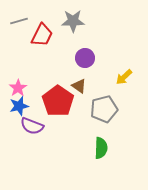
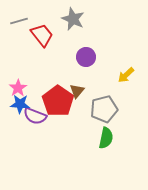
gray star: moved 2 px up; rotated 25 degrees clockwise
red trapezoid: rotated 65 degrees counterclockwise
purple circle: moved 1 px right, 1 px up
yellow arrow: moved 2 px right, 2 px up
brown triangle: moved 2 px left, 5 px down; rotated 35 degrees clockwise
blue star: moved 1 px right, 2 px up; rotated 18 degrees clockwise
purple semicircle: moved 3 px right, 10 px up
green semicircle: moved 5 px right, 10 px up; rotated 10 degrees clockwise
